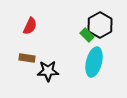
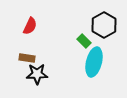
black hexagon: moved 4 px right
green rectangle: moved 3 px left, 6 px down
black star: moved 11 px left, 3 px down
